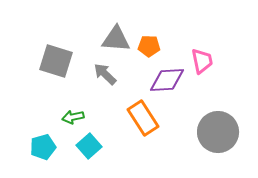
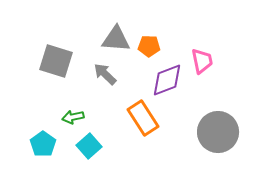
purple diamond: rotated 18 degrees counterclockwise
cyan pentagon: moved 3 px up; rotated 20 degrees counterclockwise
